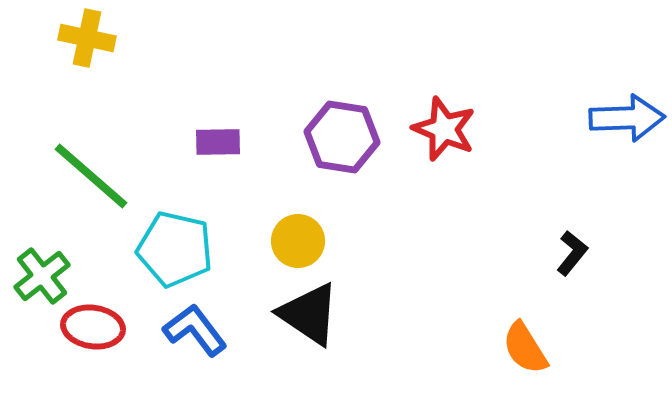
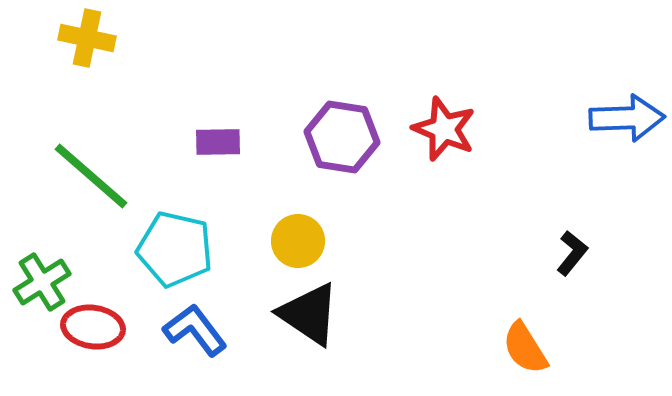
green cross: moved 6 px down; rotated 6 degrees clockwise
